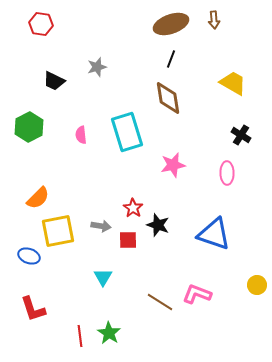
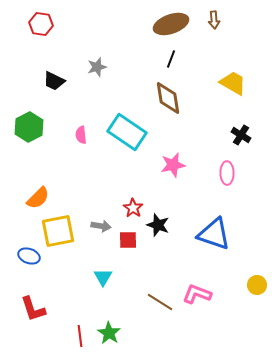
cyan rectangle: rotated 39 degrees counterclockwise
